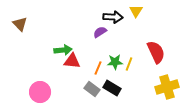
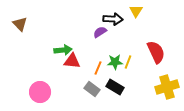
black arrow: moved 2 px down
yellow line: moved 1 px left, 2 px up
black rectangle: moved 3 px right, 1 px up
